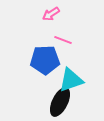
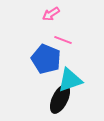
blue pentagon: moved 1 px right, 1 px up; rotated 24 degrees clockwise
cyan triangle: moved 1 px left
black ellipse: moved 3 px up
